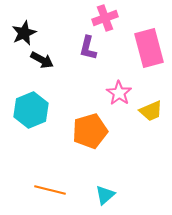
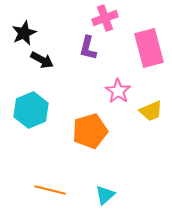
pink star: moved 1 px left, 2 px up
